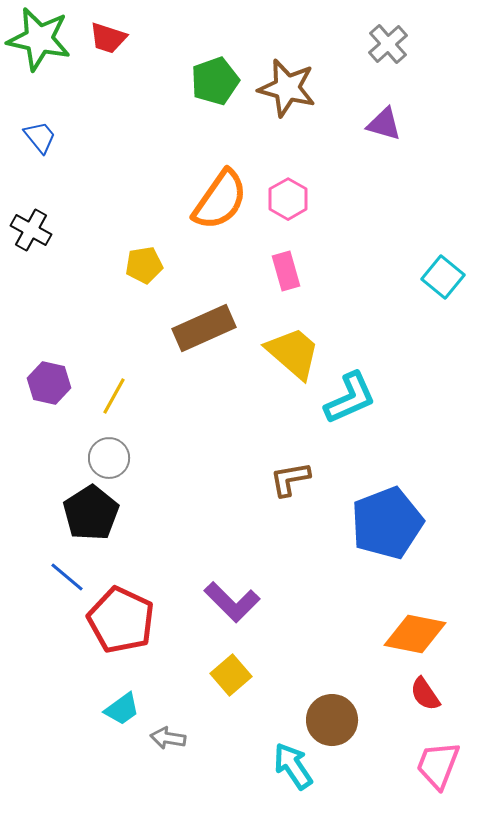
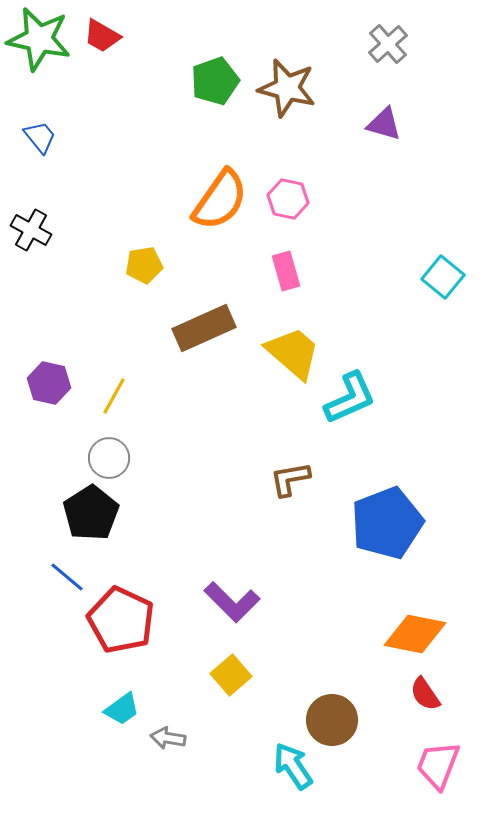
red trapezoid: moved 6 px left, 2 px up; rotated 12 degrees clockwise
pink hexagon: rotated 18 degrees counterclockwise
